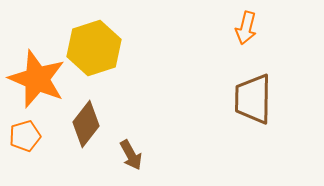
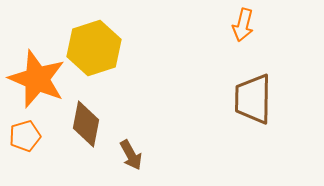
orange arrow: moved 3 px left, 3 px up
brown diamond: rotated 27 degrees counterclockwise
